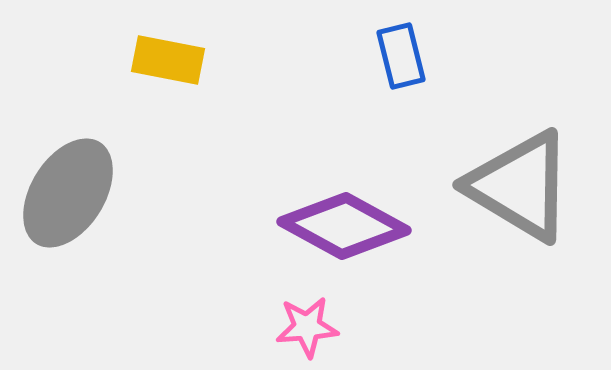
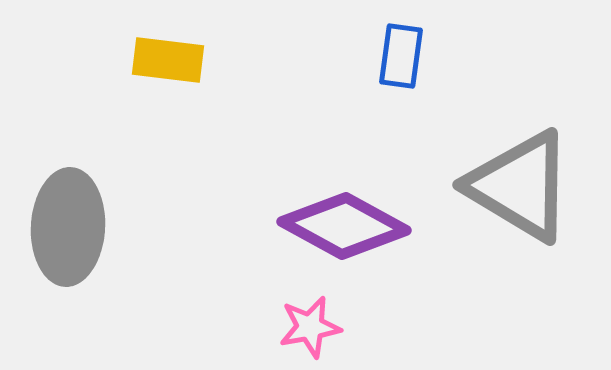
blue rectangle: rotated 22 degrees clockwise
yellow rectangle: rotated 4 degrees counterclockwise
gray ellipse: moved 34 px down; rotated 29 degrees counterclockwise
pink star: moved 3 px right; rotated 6 degrees counterclockwise
